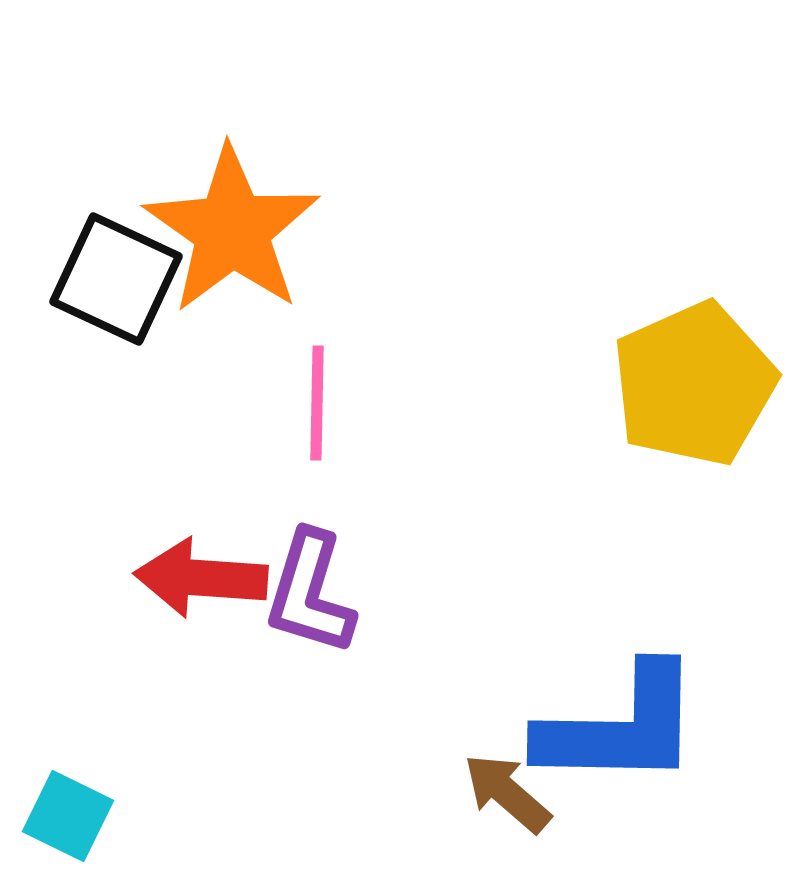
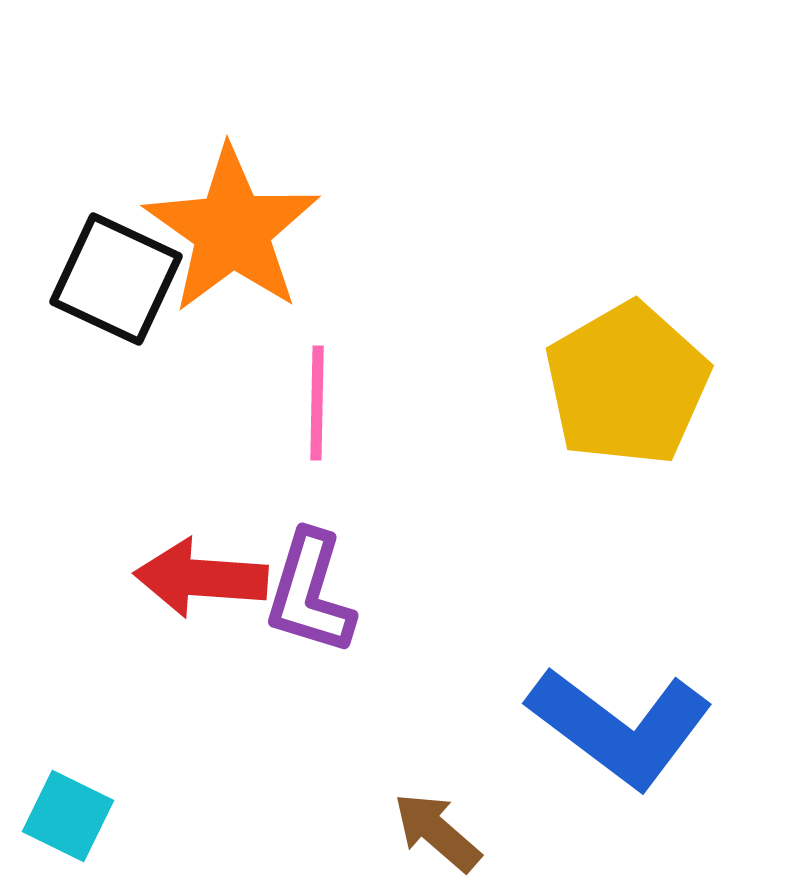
yellow pentagon: moved 67 px left; rotated 6 degrees counterclockwise
blue L-shape: rotated 36 degrees clockwise
brown arrow: moved 70 px left, 39 px down
